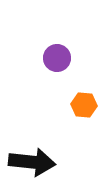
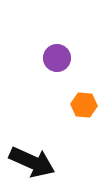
black arrow: rotated 18 degrees clockwise
